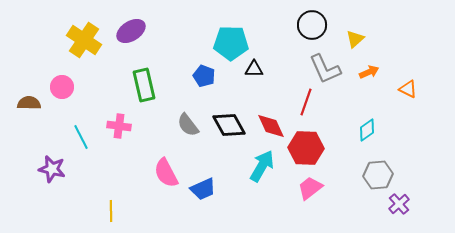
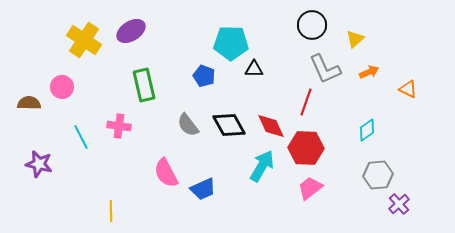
purple star: moved 13 px left, 5 px up
